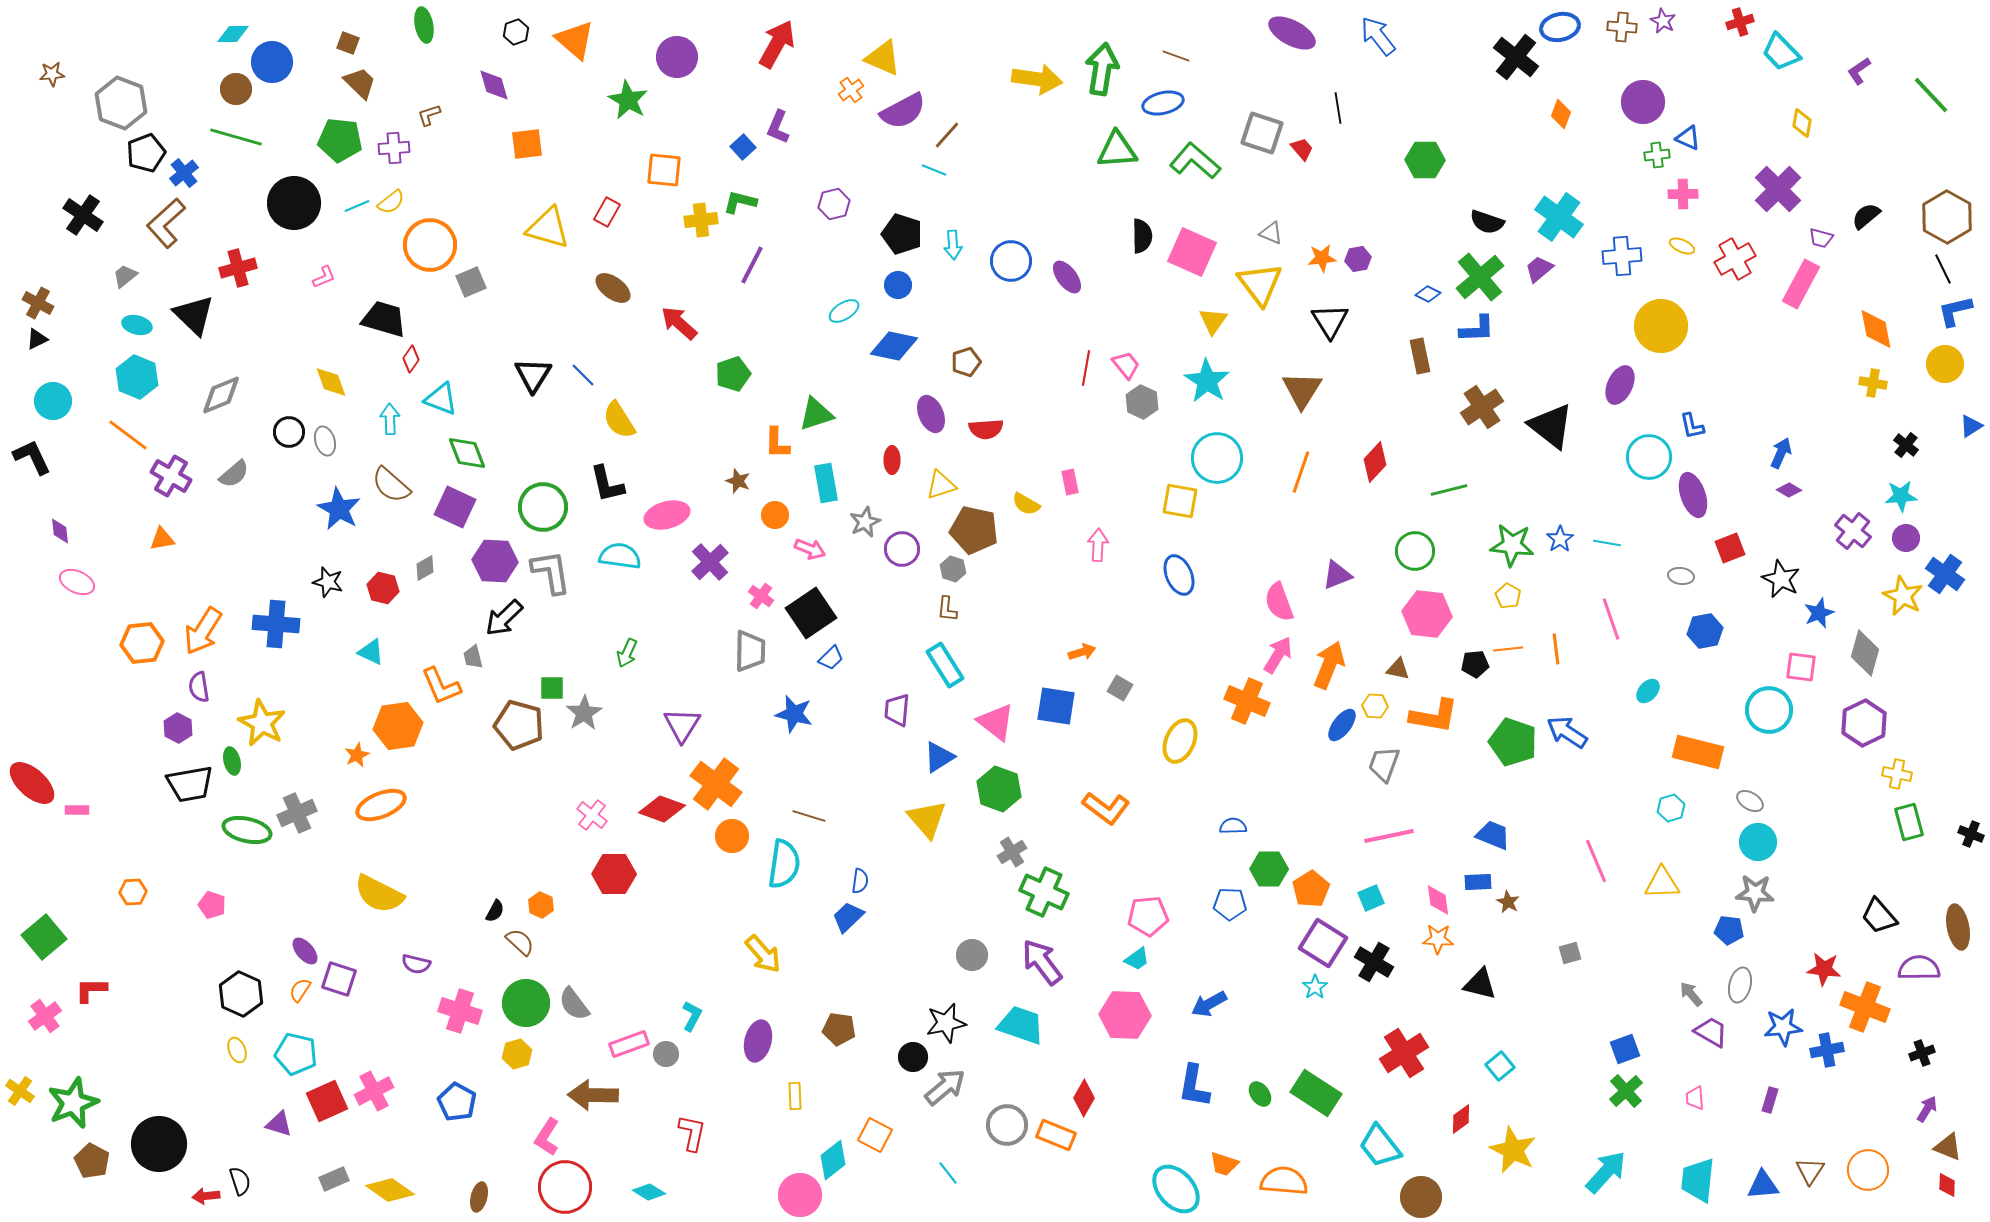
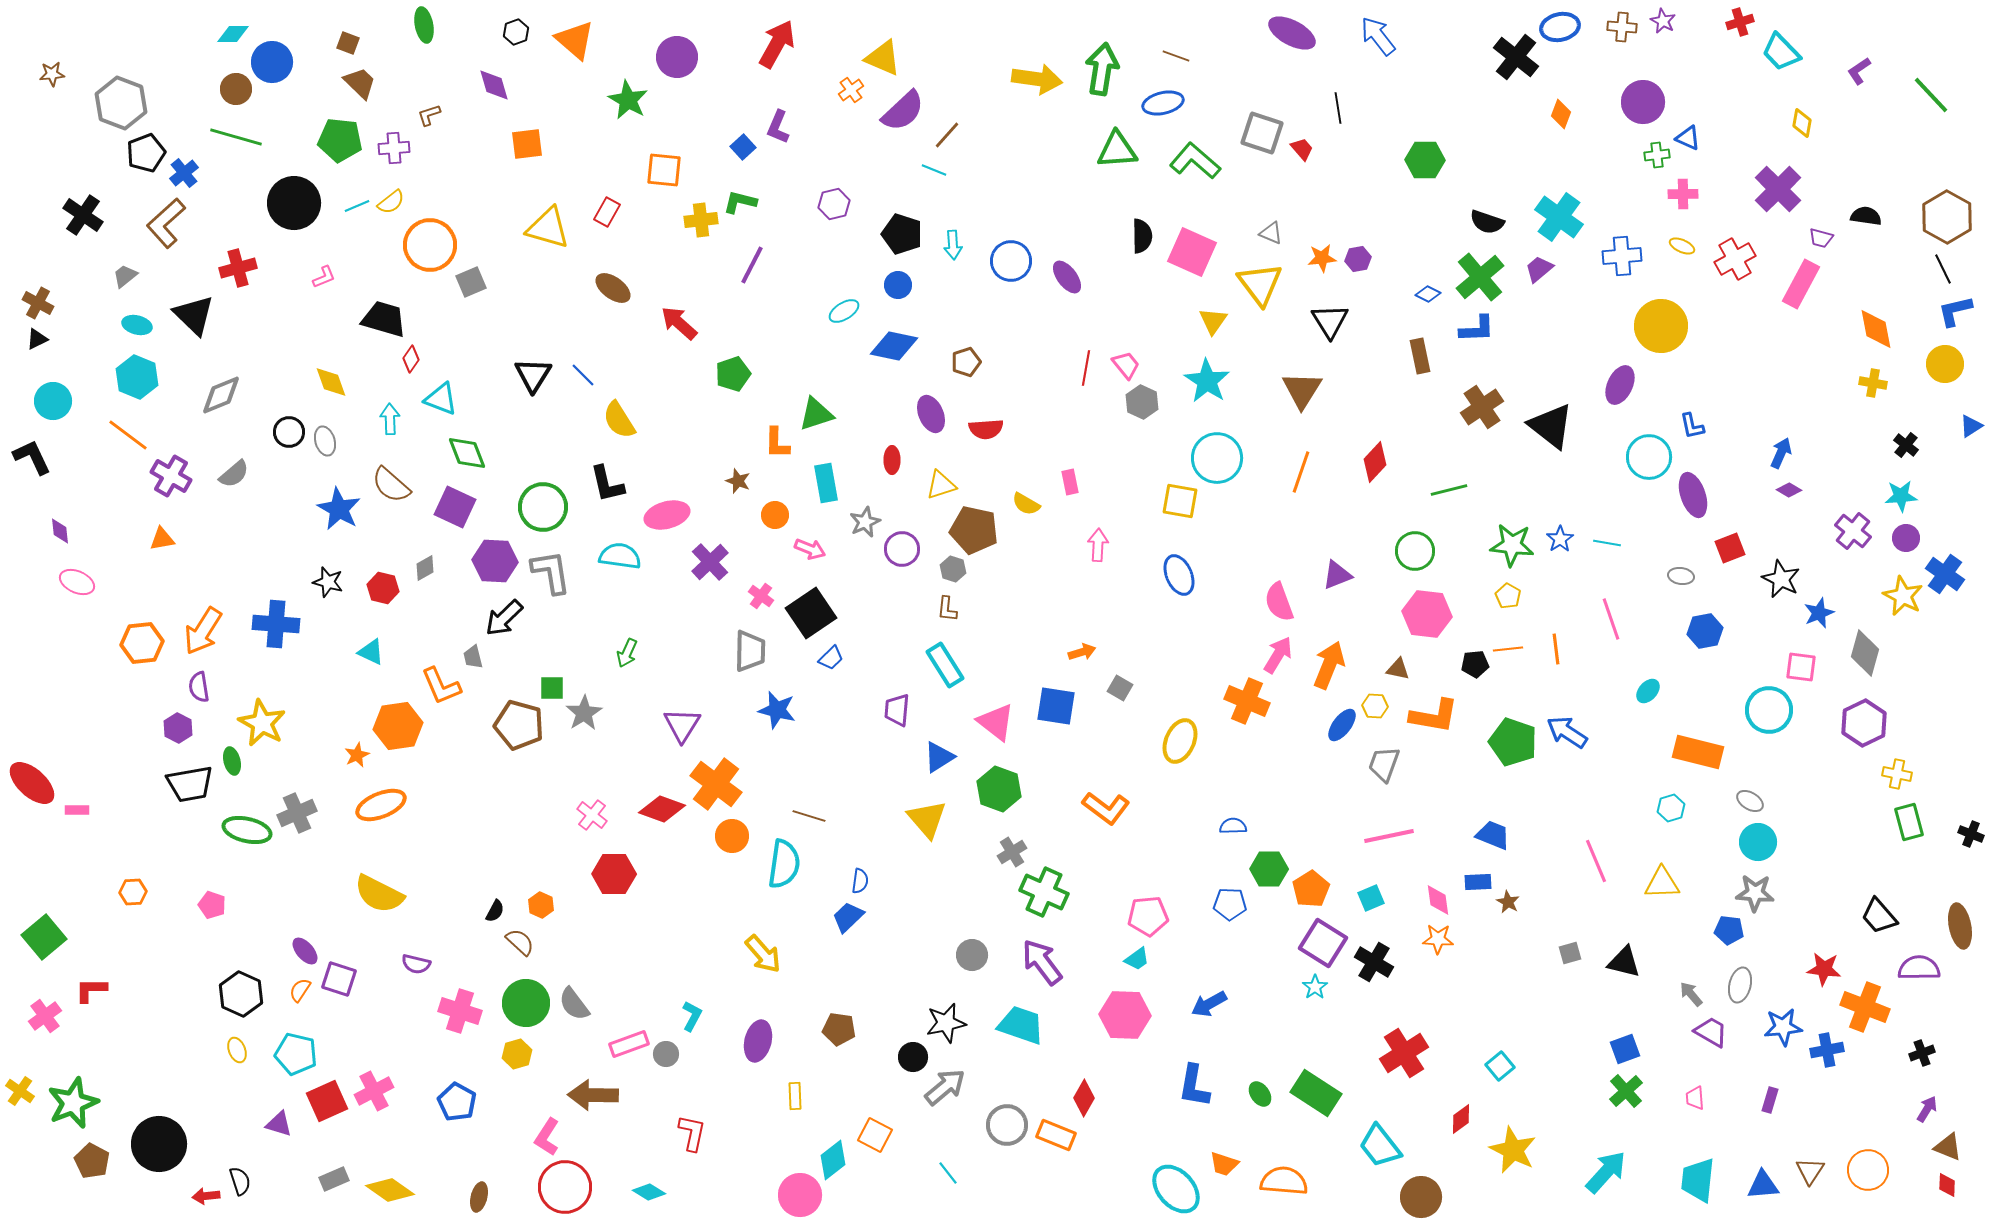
purple semicircle at (903, 111): rotated 15 degrees counterclockwise
black semicircle at (1866, 216): rotated 48 degrees clockwise
blue star at (794, 714): moved 17 px left, 4 px up
brown ellipse at (1958, 927): moved 2 px right, 1 px up
black triangle at (1480, 984): moved 144 px right, 22 px up
